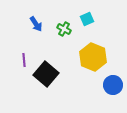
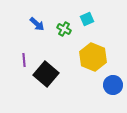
blue arrow: moved 1 px right; rotated 14 degrees counterclockwise
